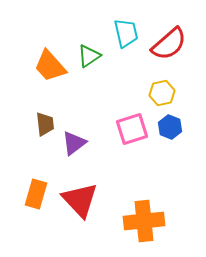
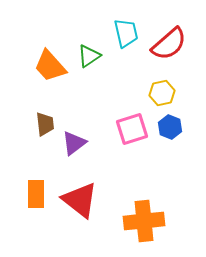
orange rectangle: rotated 16 degrees counterclockwise
red triangle: rotated 9 degrees counterclockwise
